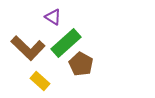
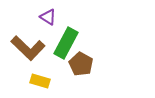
purple triangle: moved 5 px left
green rectangle: rotated 20 degrees counterclockwise
yellow rectangle: rotated 24 degrees counterclockwise
